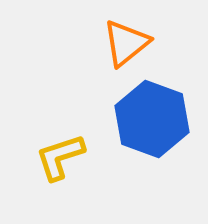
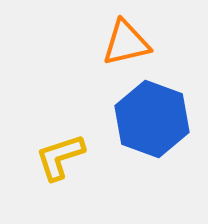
orange triangle: rotated 26 degrees clockwise
